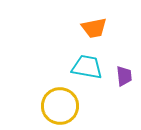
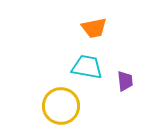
purple trapezoid: moved 1 px right, 5 px down
yellow circle: moved 1 px right
